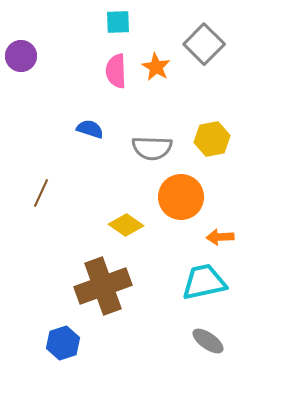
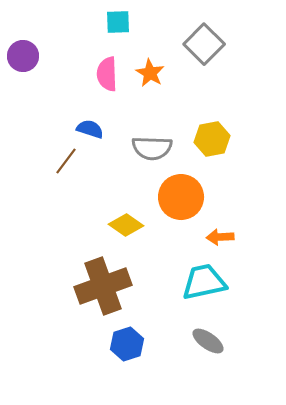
purple circle: moved 2 px right
orange star: moved 6 px left, 6 px down
pink semicircle: moved 9 px left, 3 px down
brown line: moved 25 px right, 32 px up; rotated 12 degrees clockwise
blue hexagon: moved 64 px right, 1 px down
